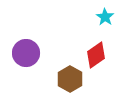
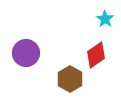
cyan star: moved 2 px down
